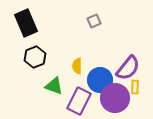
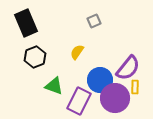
yellow semicircle: moved 14 px up; rotated 35 degrees clockwise
